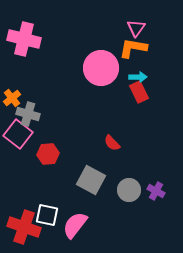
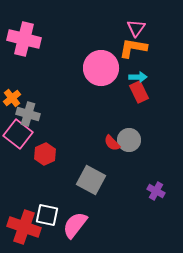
red hexagon: moved 3 px left; rotated 20 degrees counterclockwise
gray circle: moved 50 px up
